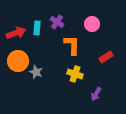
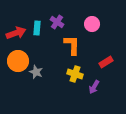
red rectangle: moved 5 px down
purple arrow: moved 2 px left, 7 px up
